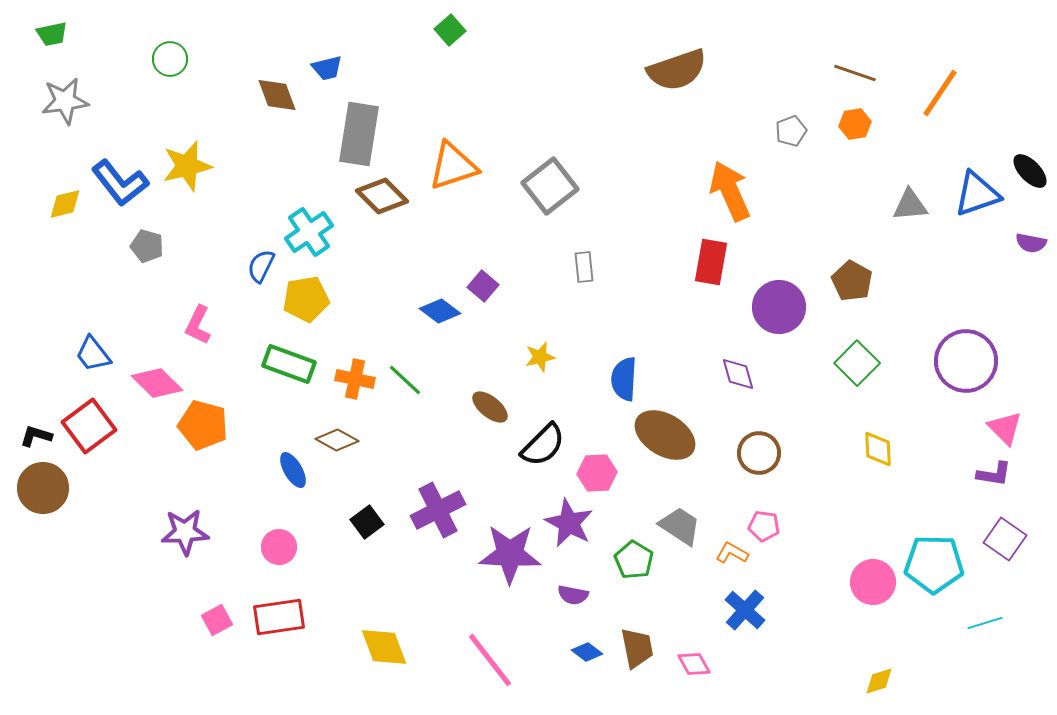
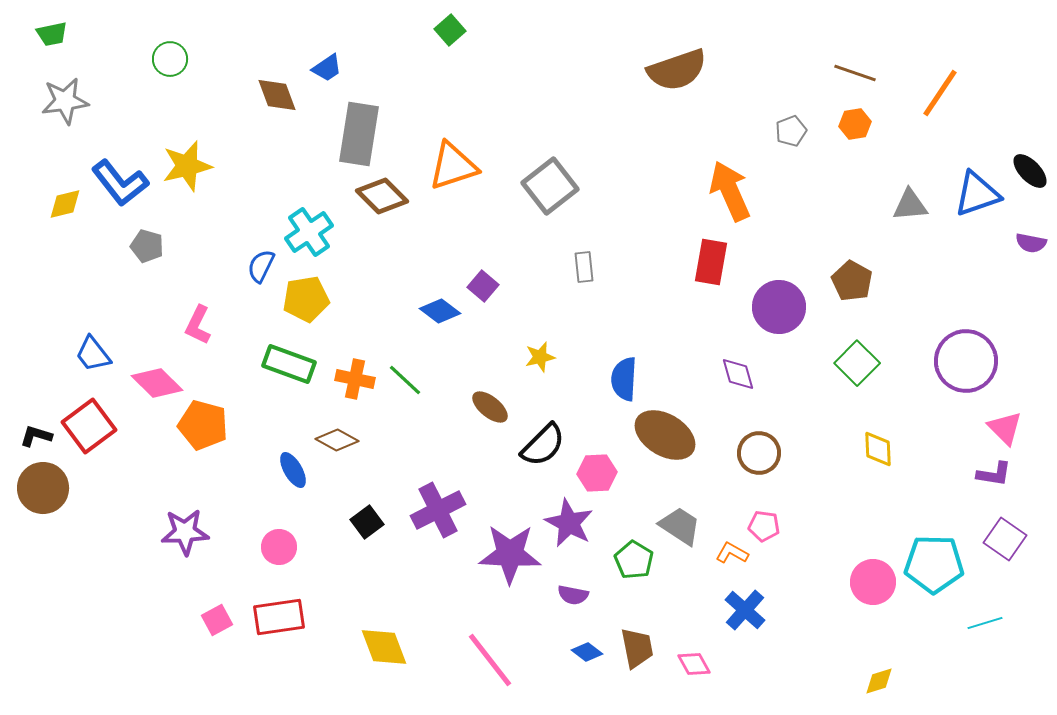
blue trapezoid at (327, 68): rotated 20 degrees counterclockwise
